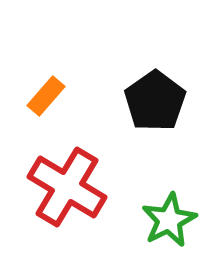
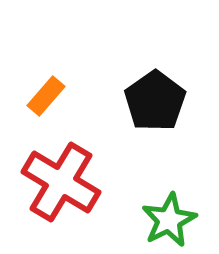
red cross: moved 6 px left, 5 px up
